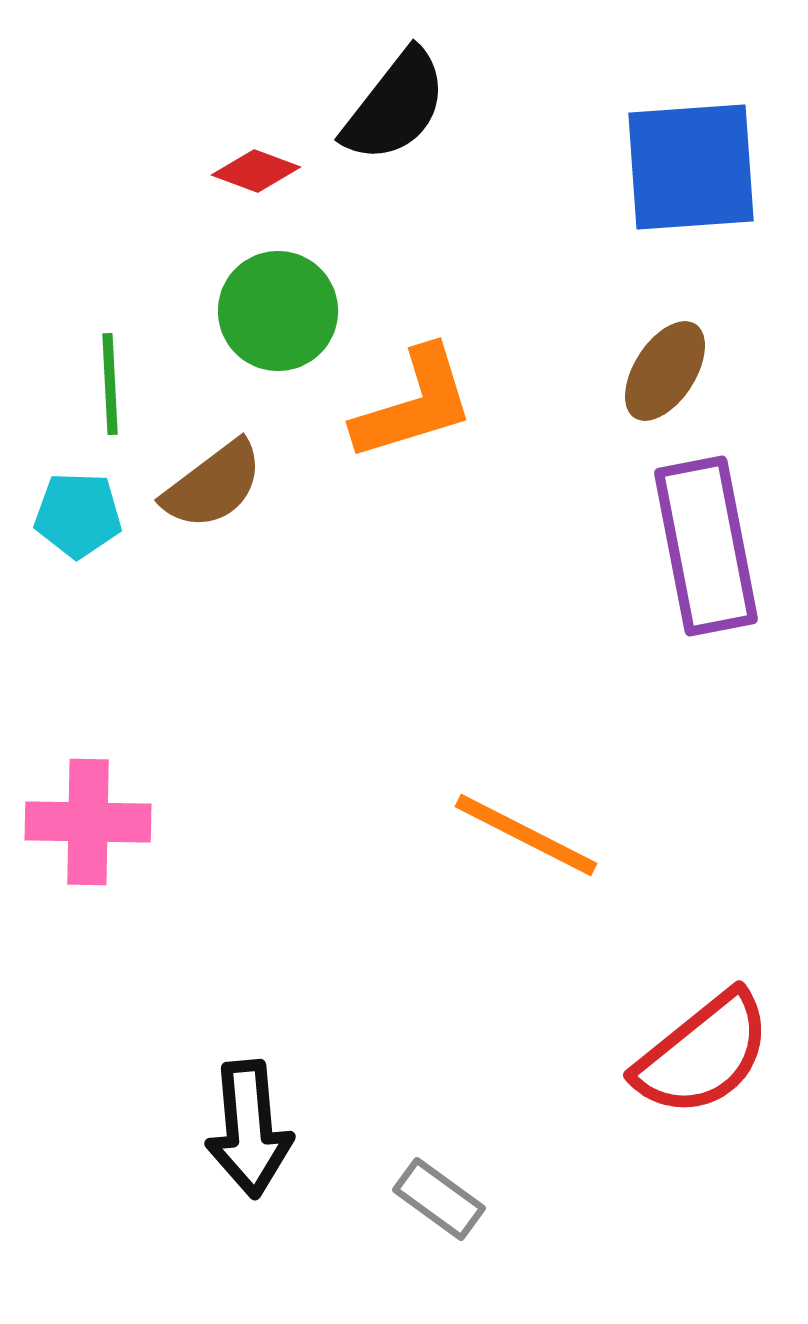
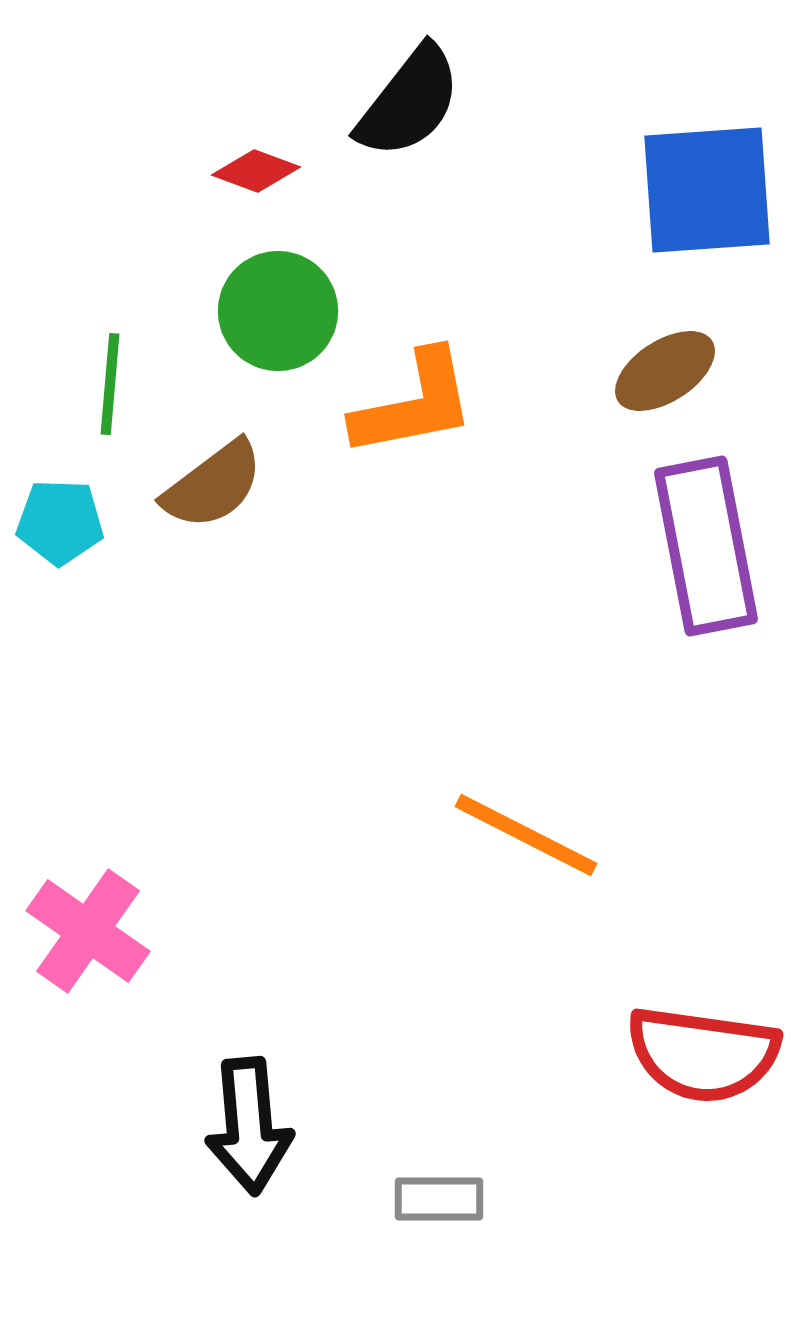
black semicircle: moved 14 px right, 4 px up
blue square: moved 16 px right, 23 px down
brown ellipse: rotated 24 degrees clockwise
green line: rotated 8 degrees clockwise
orange L-shape: rotated 6 degrees clockwise
cyan pentagon: moved 18 px left, 7 px down
pink cross: moved 109 px down; rotated 34 degrees clockwise
red semicircle: rotated 47 degrees clockwise
black arrow: moved 3 px up
gray rectangle: rotated 36 degrees counterclockwise
